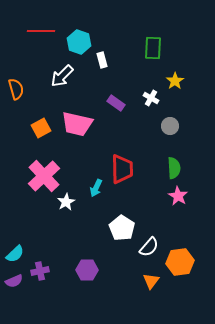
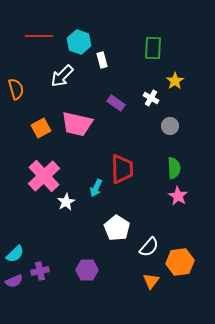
red line: moved 2 px left, 5 px down
white pentagon: moved 5 px left
